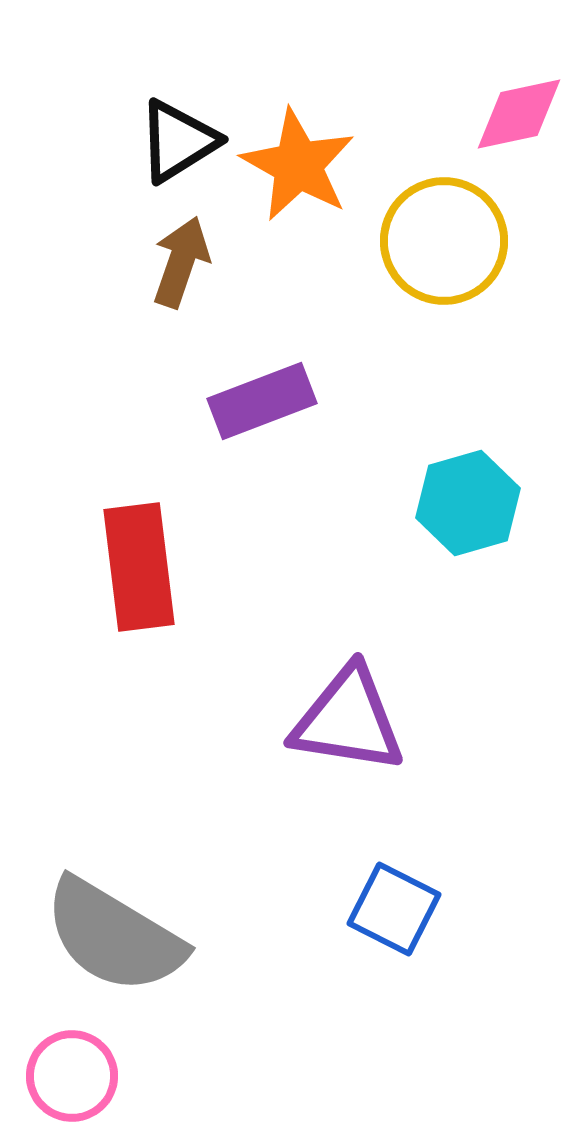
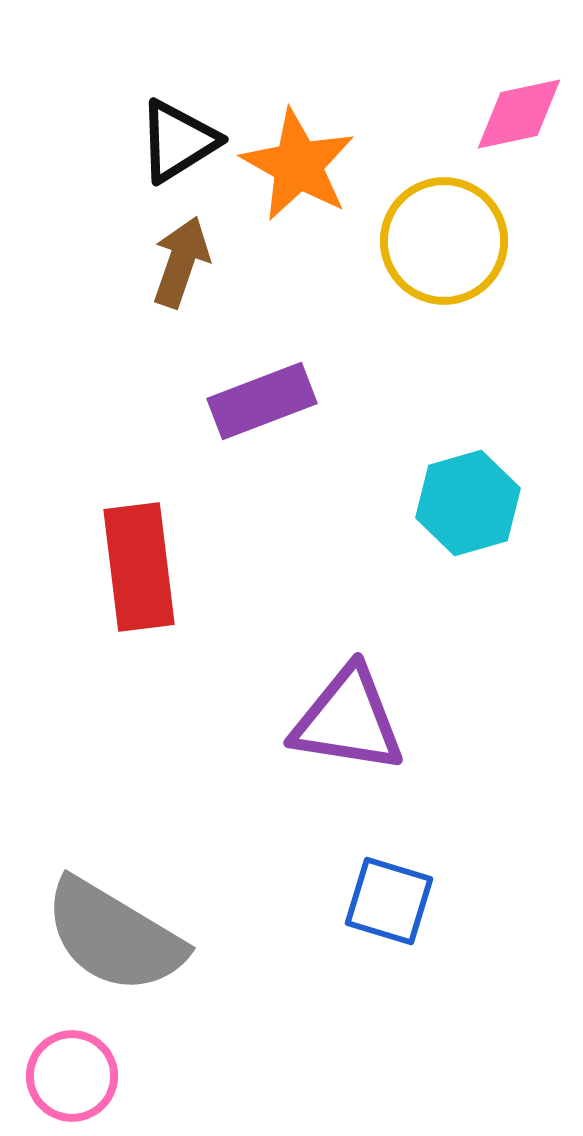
blue square: moved 5 px left, 8 px up; rotated 10 degrees counterclockwise
